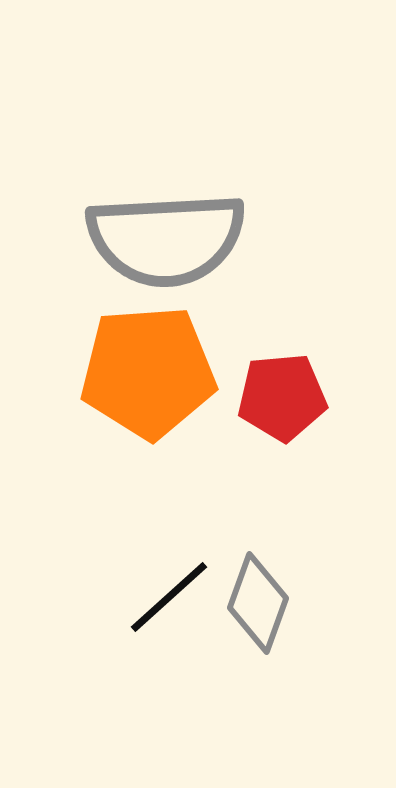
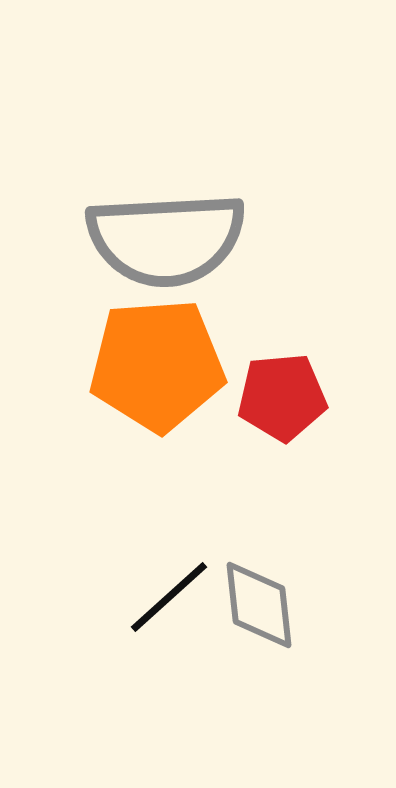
orange pentagon: moved 9 px right, 7 px up
gray diamond: moved 1 px right, 2 px down; rotated 26 degrees counterclockwise
